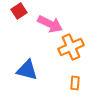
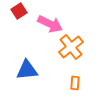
orange cross: rotated 15 degrees counterclockwise
blue triangle: rotated 20 degrees counterclockwise
